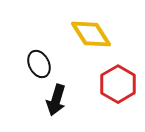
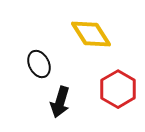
red hexagon: moved 5 px down
black arrow: moved 4 px right, 2 px down
